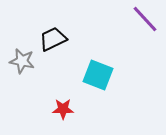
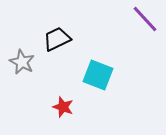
black trapezoid: moved 4 px right
gray star: moved 1 px down; rotated 15 degrees clockwise
red star: moved 2 px up; rotated 20 degrees clockwise
